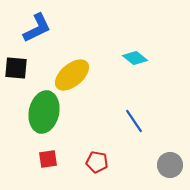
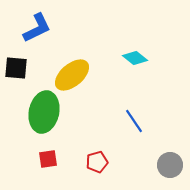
red pentagon: rotated 25 degrees counterclockwise
